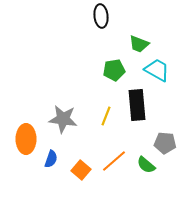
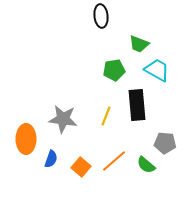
orange square: moved 3 px up
